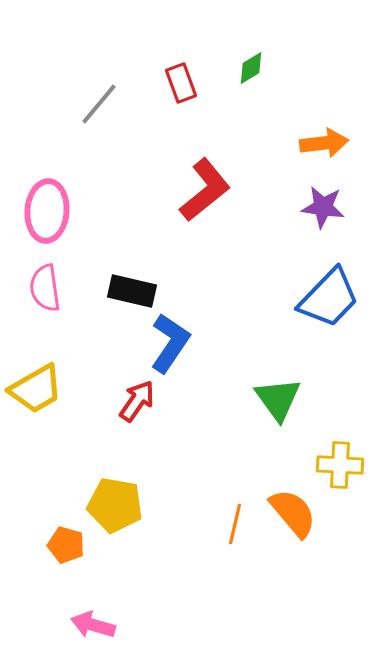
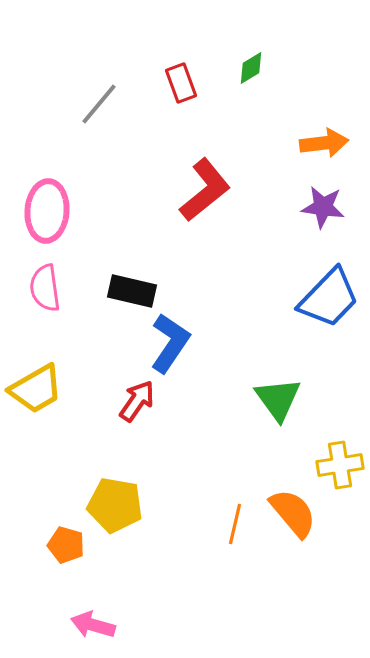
yellow cross: rotated 12 degrees counterclockwise
